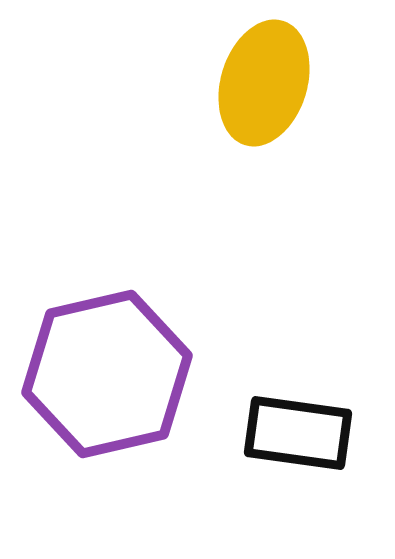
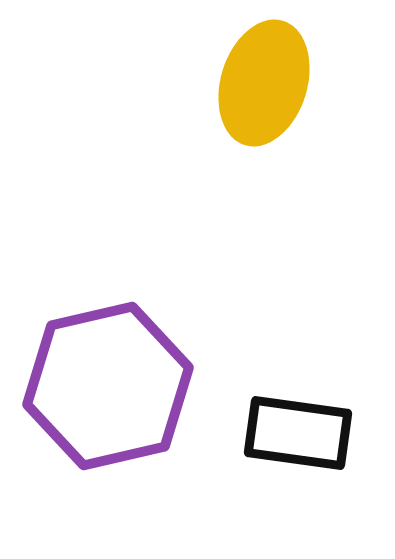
purple hexagon: moved 1 px right, 12 px down
